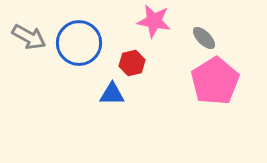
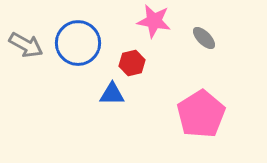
gray arrow: moved 3 px left, 8 px down
blue circle: moved 1 px left
pink pentagon: moved 14 px left, 33 px down
